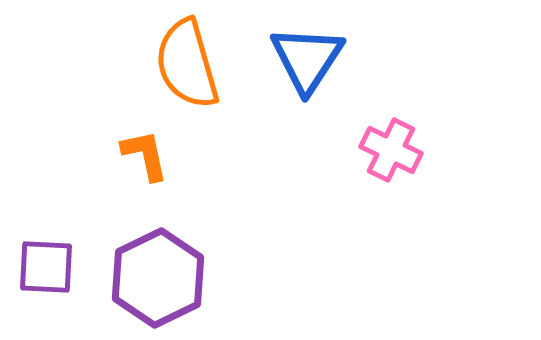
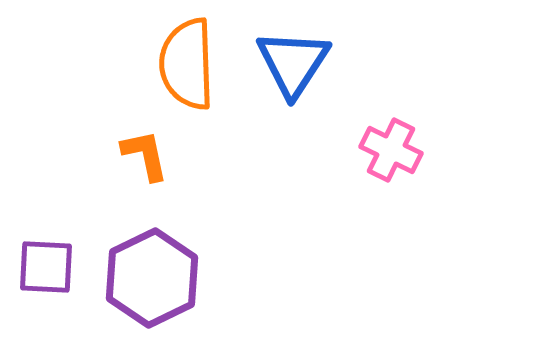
blue triangle: moved 14 px left, 4 px down
orange semicircle: rotated 14 degrees clockwise
purple hexagon: moved 6 px left
